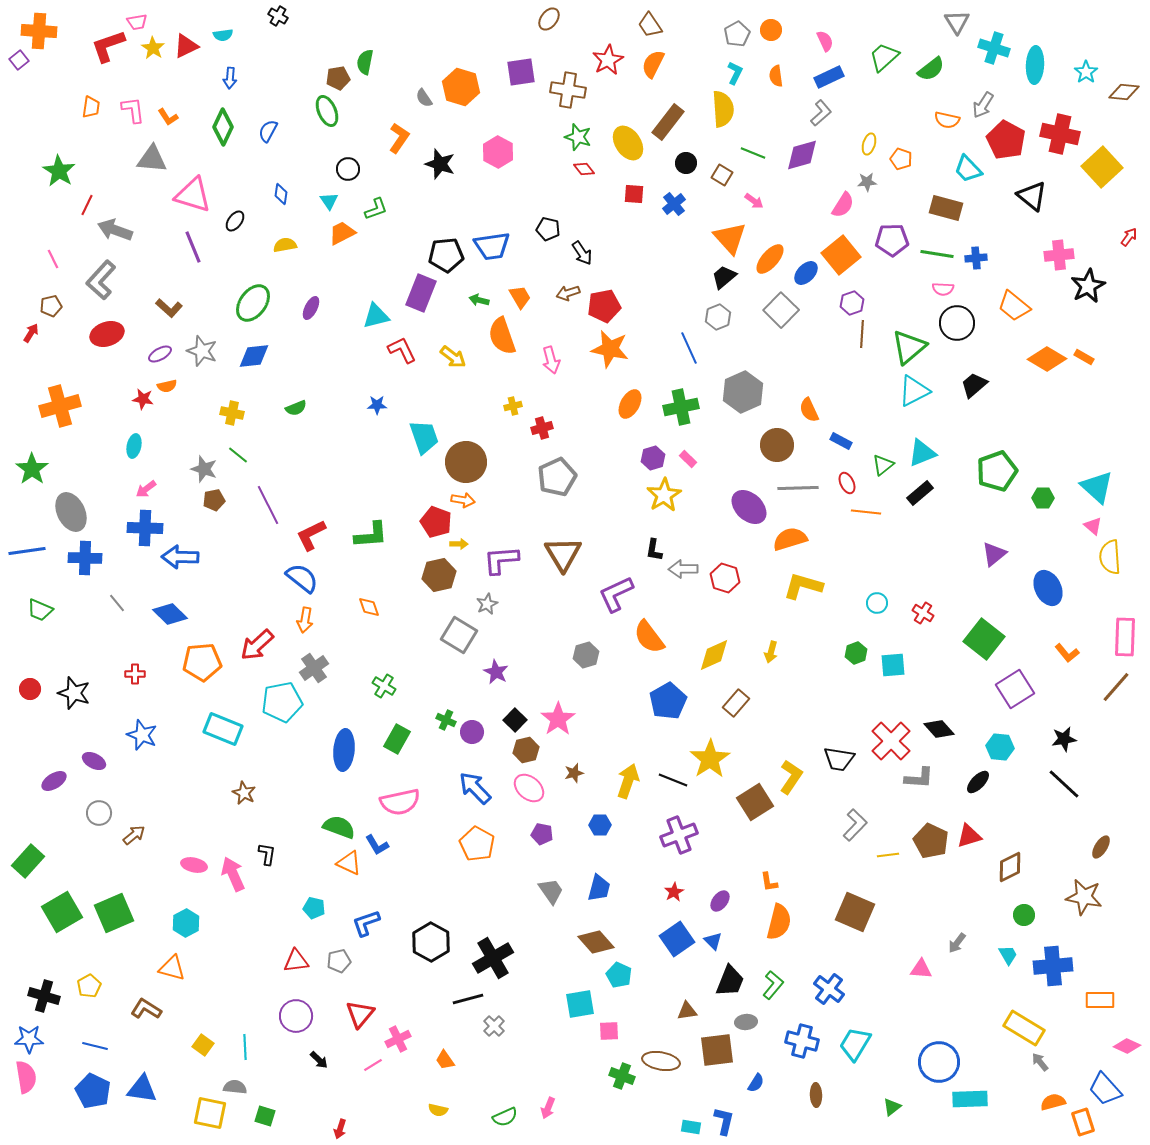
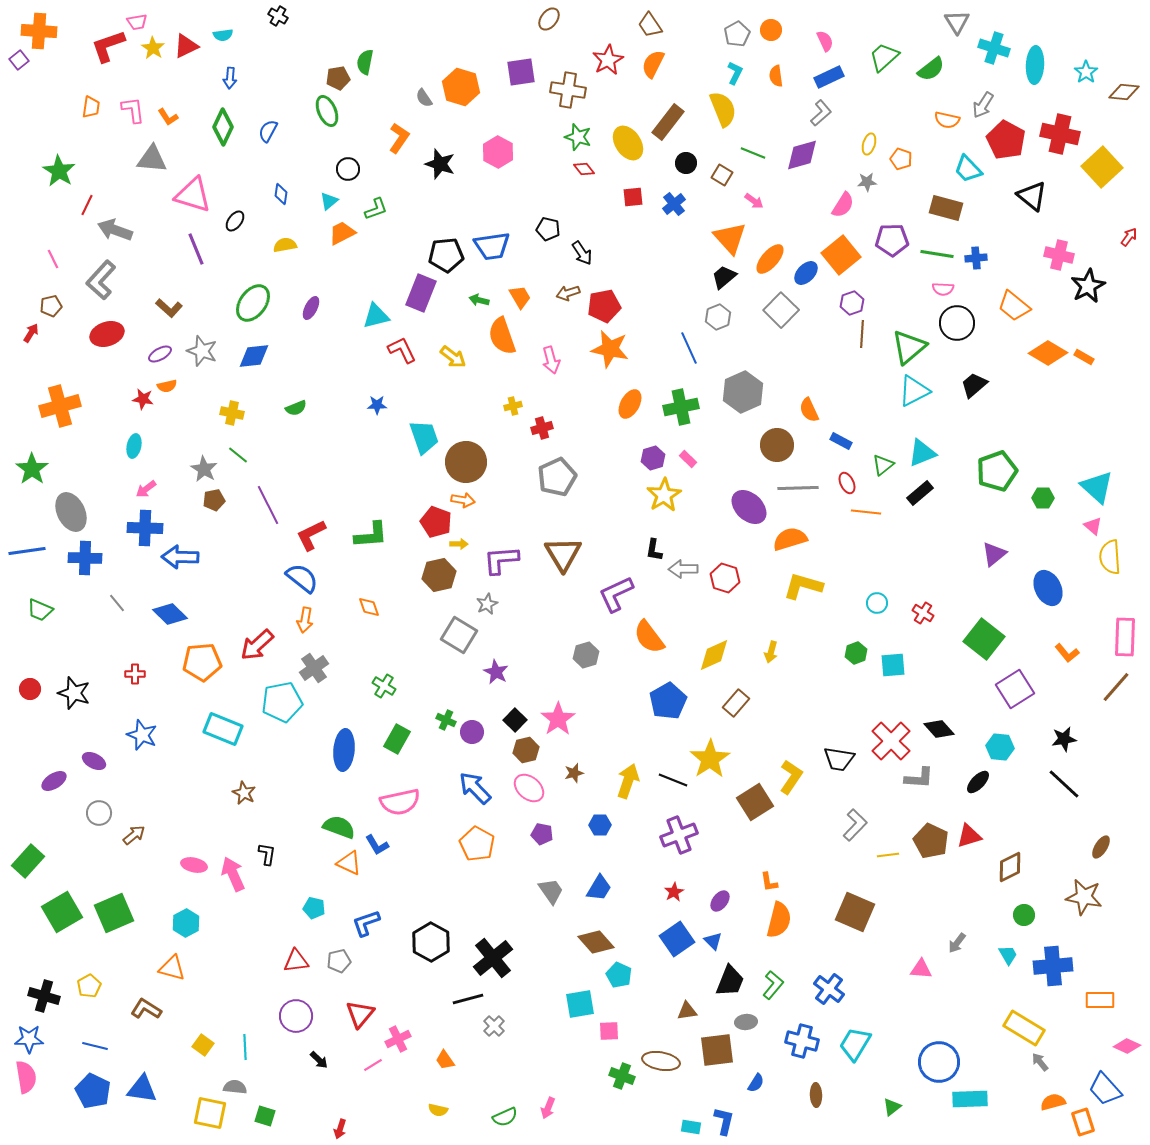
yellow semicircle at (723, 109): rotated 18 degrees counterclockwise
red square at (634, 194): moved 1 px left, 3 px down; rotated 10 degrees counterclockwise
cyan triangle at (329, 201): rotated 24 degrees clockwise
purple line at (193, 247): moved 3 px right, 2 px down
pink cross at (1059, 255): rotated 20 degrees clockwise
orange diamond at (1047, 359): moved 1 px right, 6 px up
gray star at (204, 469): rotated 12 degrees clockwise
blue trapezoid at (599, 888): rotated 16 degrees clockwise
orange semicircle at (779, 922): moved 2 px up
black cross at (493, 958): rotated 9 degrees counterclockwise
